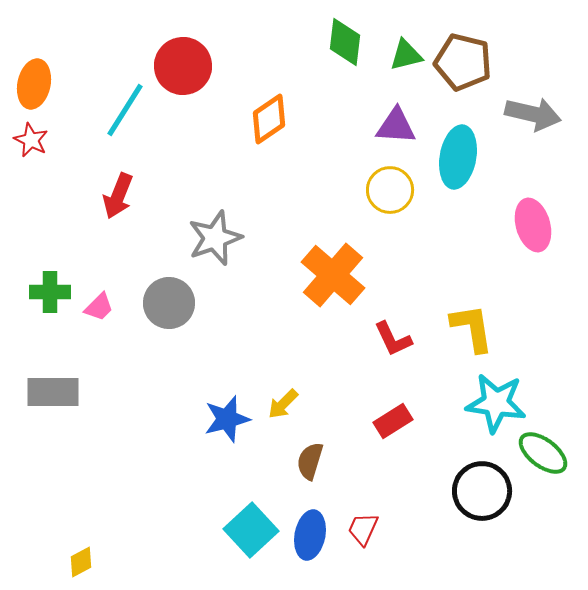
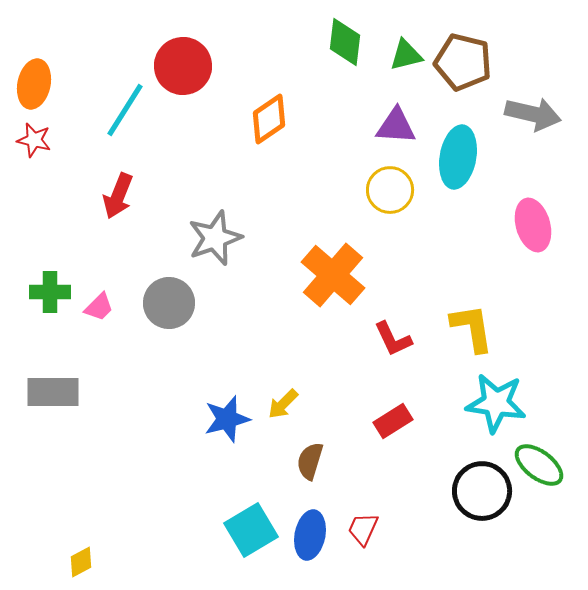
red star: moved 3 px right; rotated 12 degrees counterclockwise
green ellipse: moved 4 px left, 12 px down
cyan square: rotated 12 degrees clockwise
